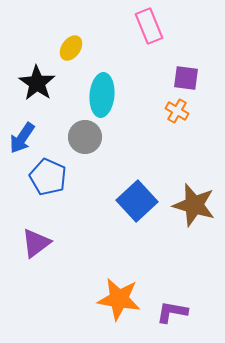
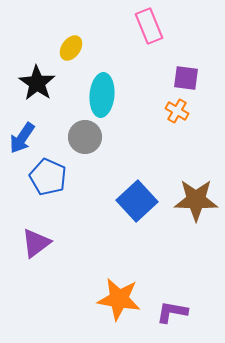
brown star: moved 2 px right, 5 px up; rotated 15 degrees counterclockwise
